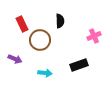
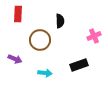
red rectangle: moved 4 px left, 10 px up; rotated 28 degrees clockwise
